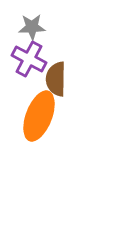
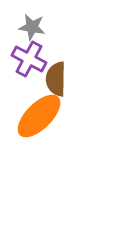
gray star: rotated 12 degrees clockwise
orange ellipse: rotated 24 degrees clockwise
